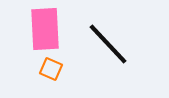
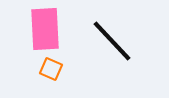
black line: moved 4 px right, 3 px up
